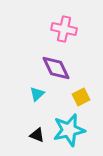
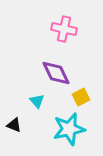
purple diamond: moved 5 px down
cyan triangle: moved 7 px down; rotated 28 degrees counterclockwise
cyan star: moved 1 px up
black triangle: moved 23 px left, 10 px up
